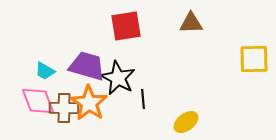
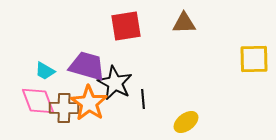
brown triangle: moved 7 px left
black star: moved 3 px left, 5 px down
